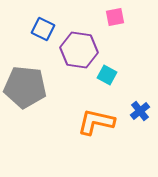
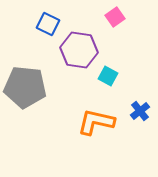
pink square: rotated 24 degrees counterclockwise
blue square: moved 5 px right, 5 px up
cyan square: moved 1 px right, 1 px down
